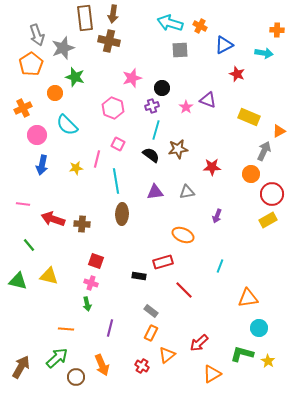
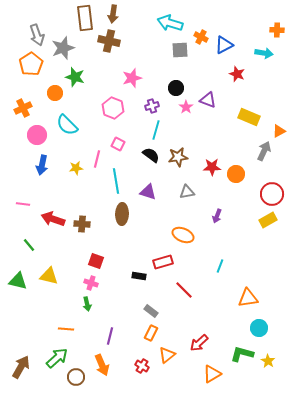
orange cross at (200, 26): moved 1 px right, 11 px down
black circle at (162, 88): moved 14 px right
brown star at (178, 149): moved 8 px down
orange circle at (251, 174): moved 15 px left
purple triangle at (155, 192): moved 7 px left; rotated 24 degrees clockwise
purple line at (110, 328): moved 8 px down
